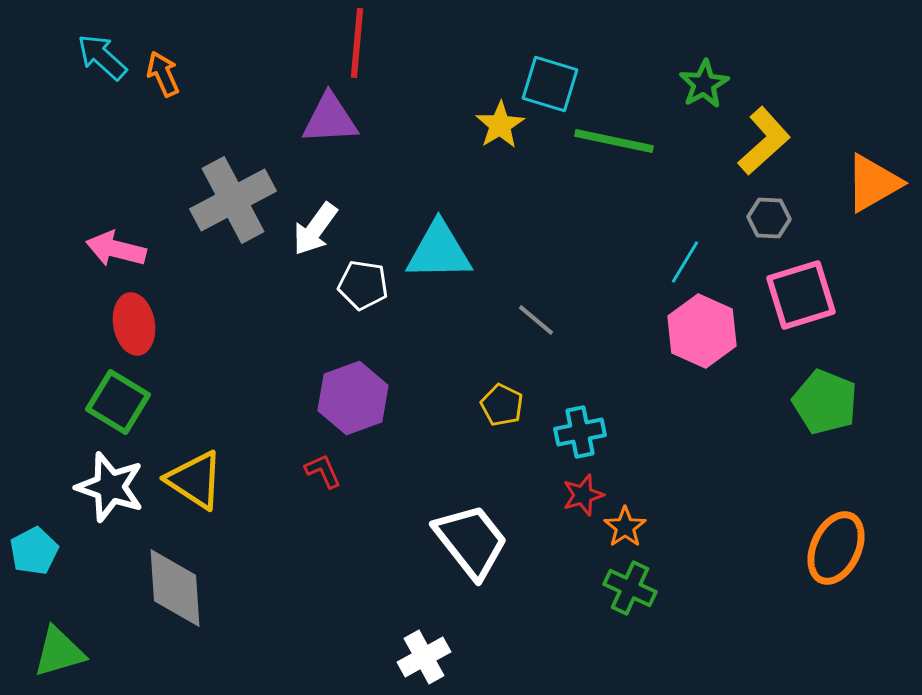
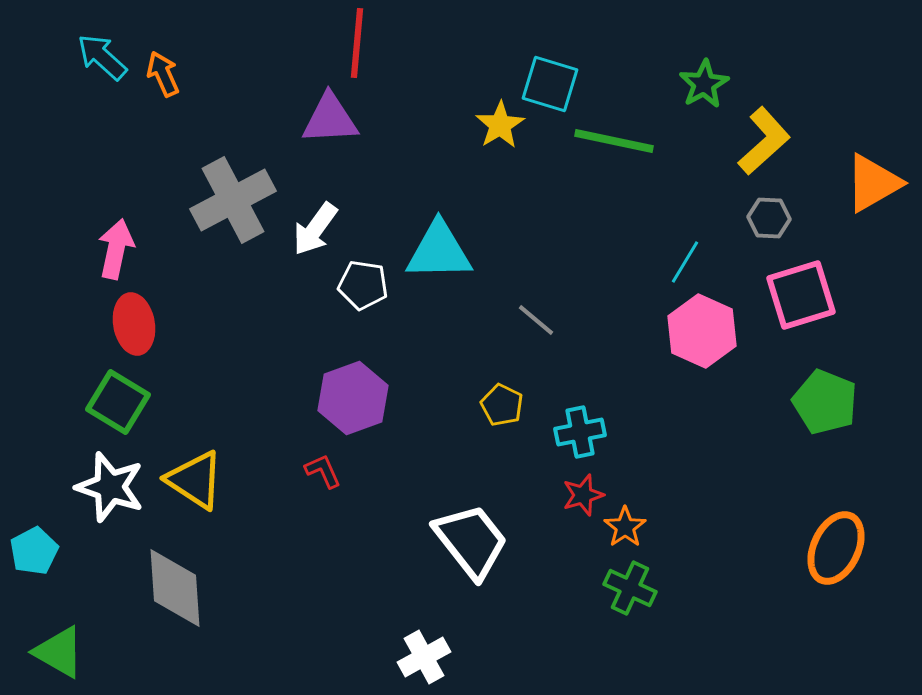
pink arrow: rotated 88 degrees clockwise
green triangle: rotated 46 degrees clockwise
